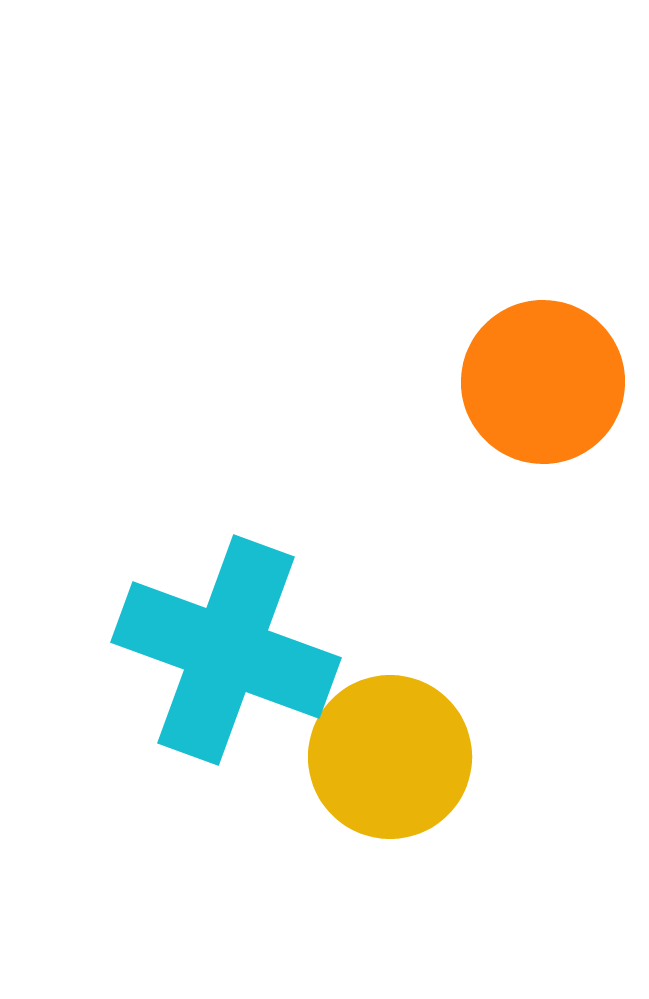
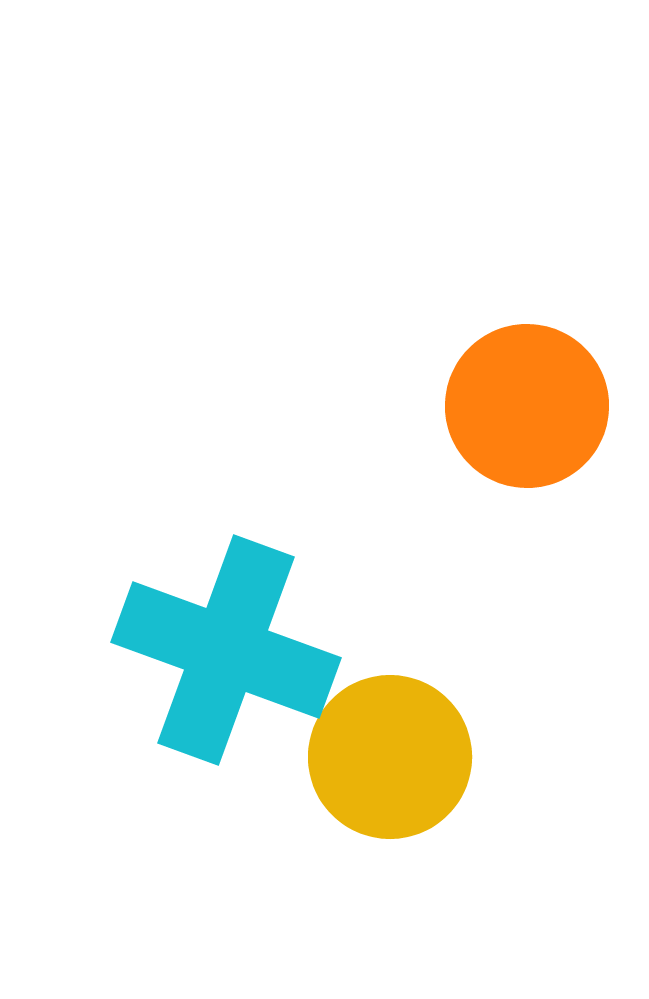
orange circle: moved 16 px left, 24 px down
